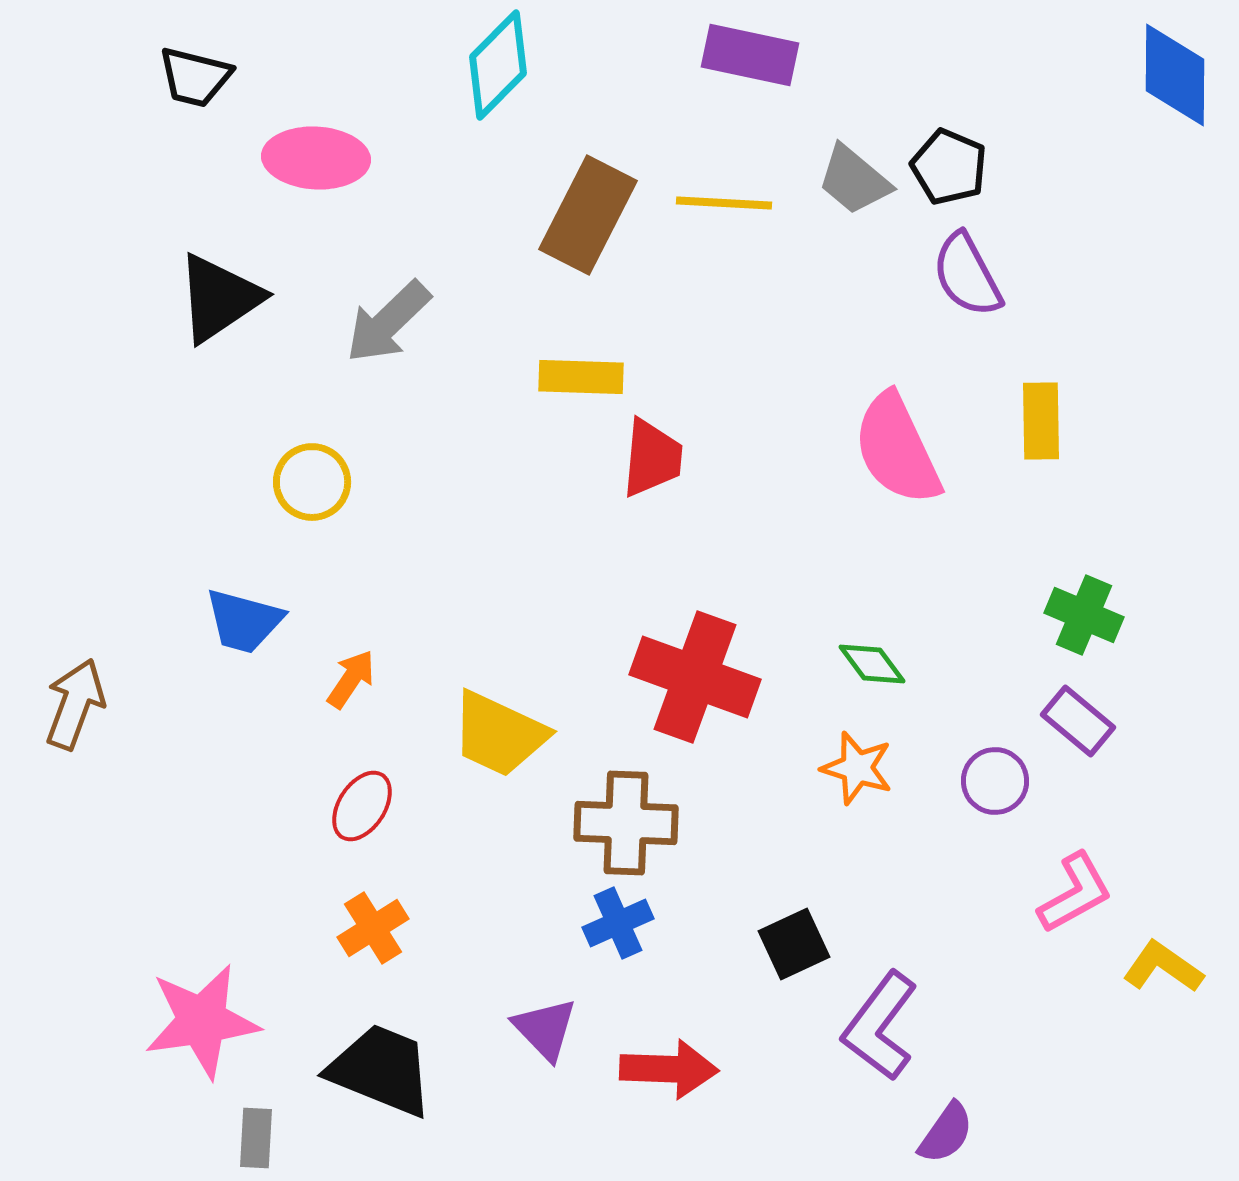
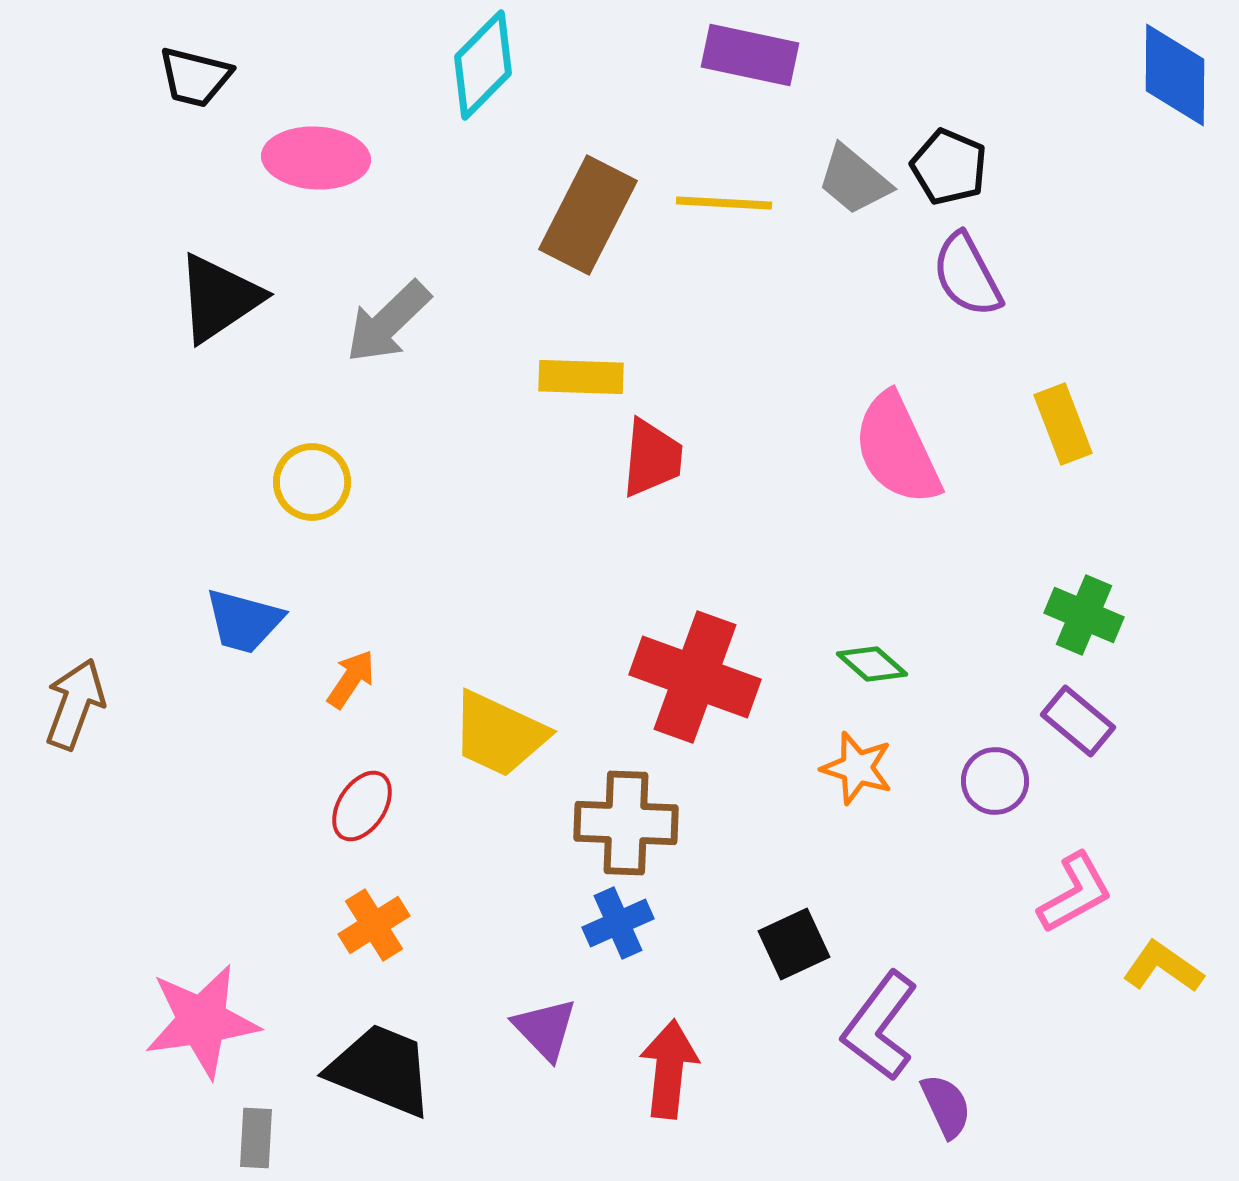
cyan diamond at (498, 65): moved 15 px left
yellow rectangle at (1041, 421): moved 22 px right, 3 px down; rotated 20 degrees counterclockwise
green diamond at (872, 664): rotated 12 degrees counterclockwise
orange cross at (373, 928): moved 1 px right, 3 px up
red arrow at (669, 1069): rotated 86 degrees counterclockwise
purple semicircle at (946, 1133): moved 27 px up; rotated 60 degrees counterclockwise
